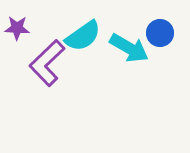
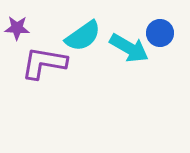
purple L-shape: moved 3 px left; rotated 54 degrees clockwise
